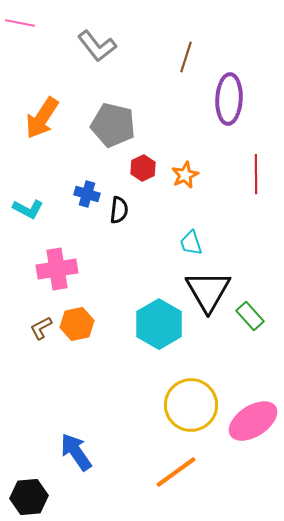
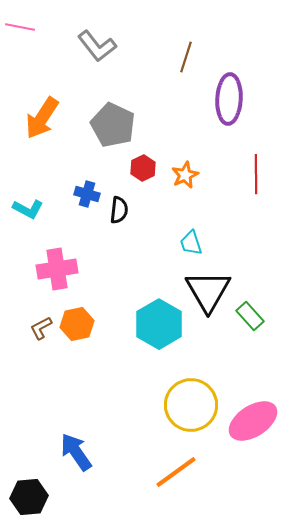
pink line: moved 4 px down
gray pentagon: rotated 12 degrees clockwise
